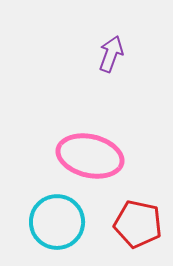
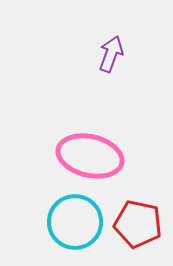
cyan circle: moved 18 px right
